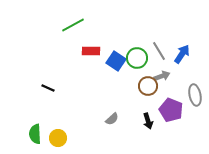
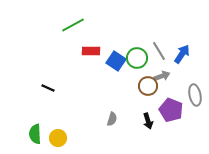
gray semicircle: rotated 32 degrees counterclockwise
